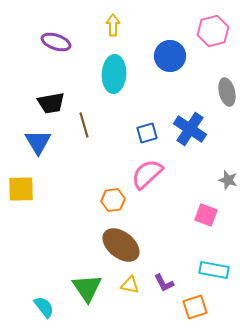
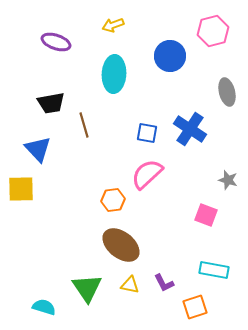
yellow arrow: rotated 110 degrees counterclockwise
blue square: rotated 25 degrees clockwise
blue triangle: moved 7 px down; rotated 12 degrees counterclockwise
cyan semicircle: rotated 35 degrees counterclockwise
